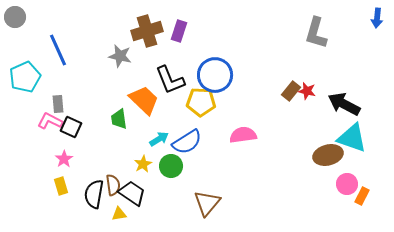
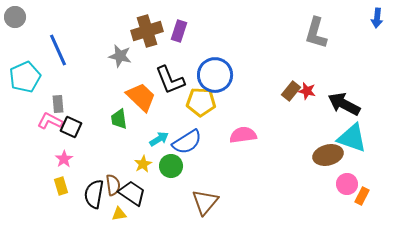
orange trapezoid: moved 3 px left, 3 px up
brown triangle: moved 2 px left, 1 px up
